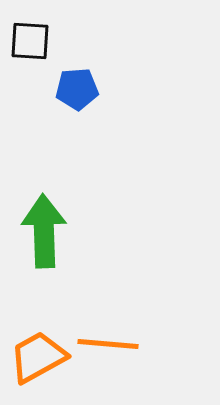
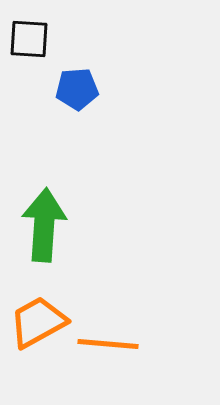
black square: moved 1 px left, 2 px up
green arrow: moved 6 px up; rotated 6 degrees clockwise
orange trapezoid: moved 35 px up
